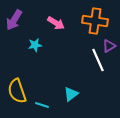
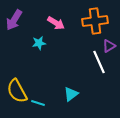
orange cross: rotated 15 degrees counterclockwise
cyan star: moved 4 px right, 2 px up
white line: moved 1 px right, 2 px down
yellow semicircle: rotated 10 degrees counterclockwise
cyan line: moved 4 px left, 2 px up
